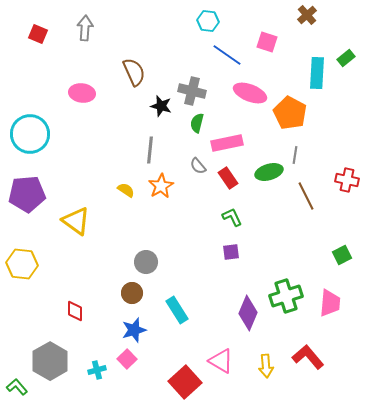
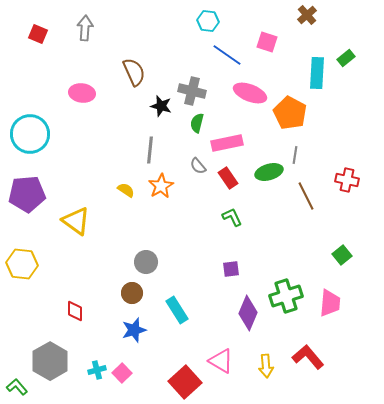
purple square at (231, 252): moved 17 px down
green square at (342, 255): rotated 12 degrees counterclockwise
pink square at (127, 359): moved 5 px left, 14 px down
